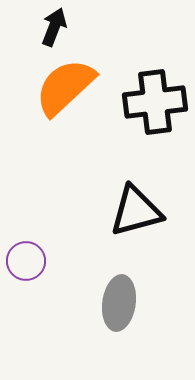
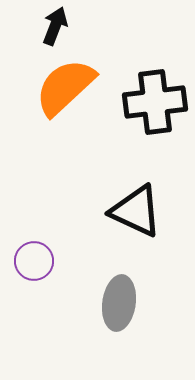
black arrow: moved 1 px right, 1 px up
black triangle: rotated 40 degrees clockwise
purple circle: moved 8 px right
